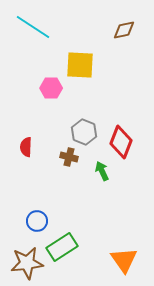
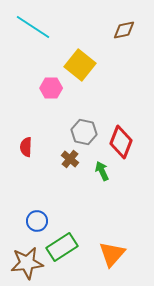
yellow square: rotated 36 degrees clockwise
gray hexagon: rotated 10 degrees counterclockwise
brown cross: moved 1 px right, 2 px down; rotated 24 degrees clockwise
orange triangle: moved 12 px left, 6 px up; rotated 16 degrees clockwise
